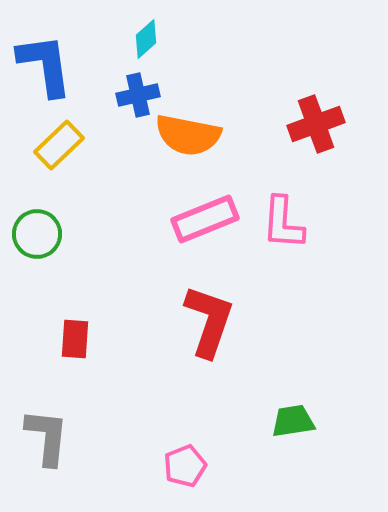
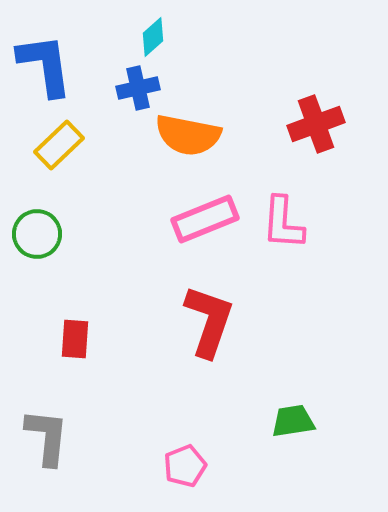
cyan diamond: moved 7 px right, 2 px up
blue cross: moved 7 px up
